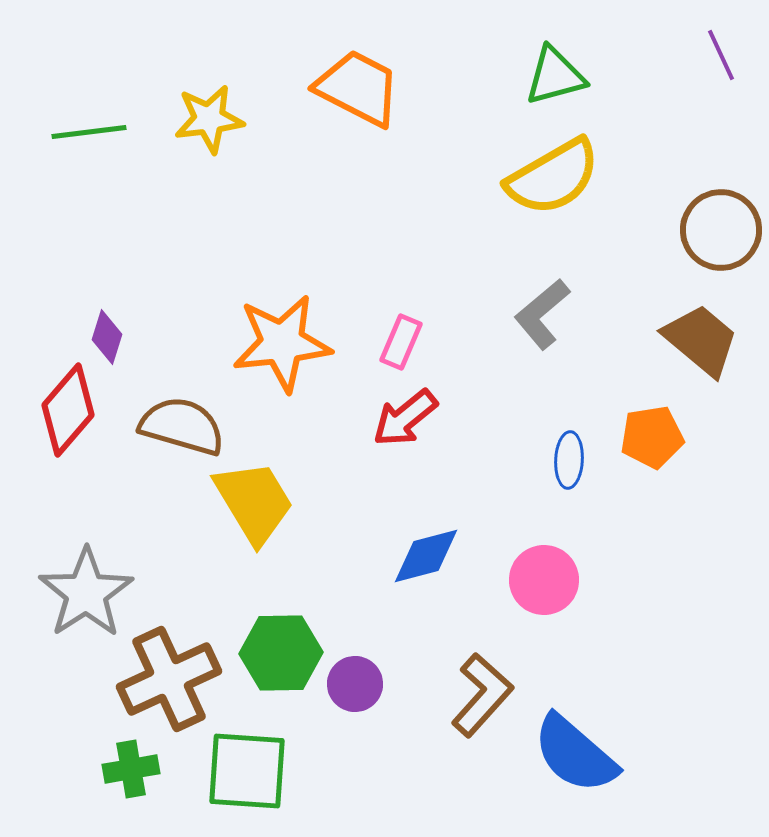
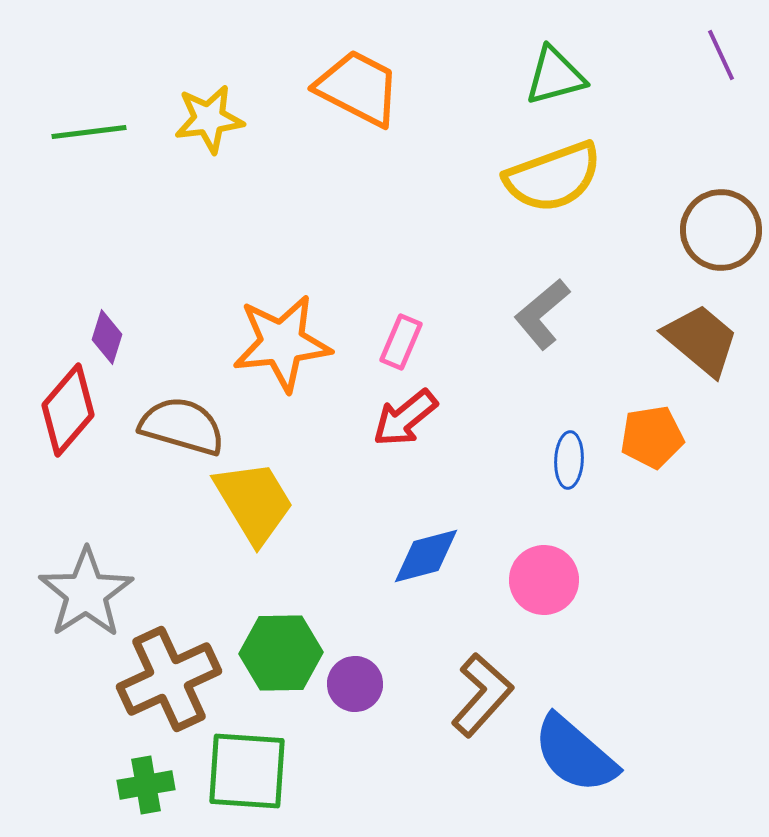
yellow semicircle: rotated 10 degrees clockwise
green cross: moved 15 px right, 16 px down
